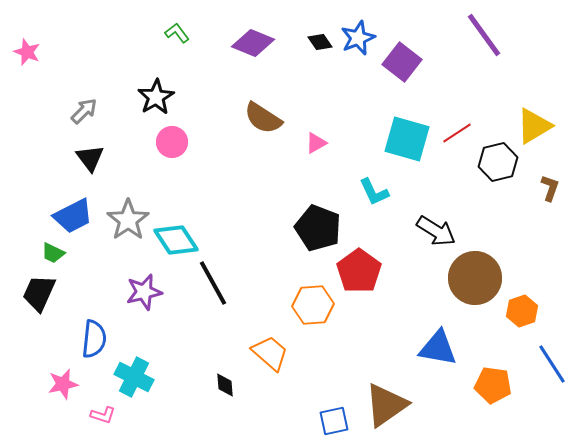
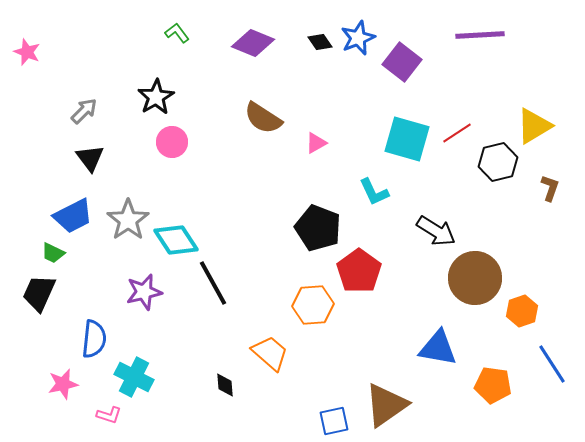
purple line at (484, 35): moved 4 px left; rotated 57 degrees counterclockwise
pink L-shape at (103, 415): moved 6 px right
